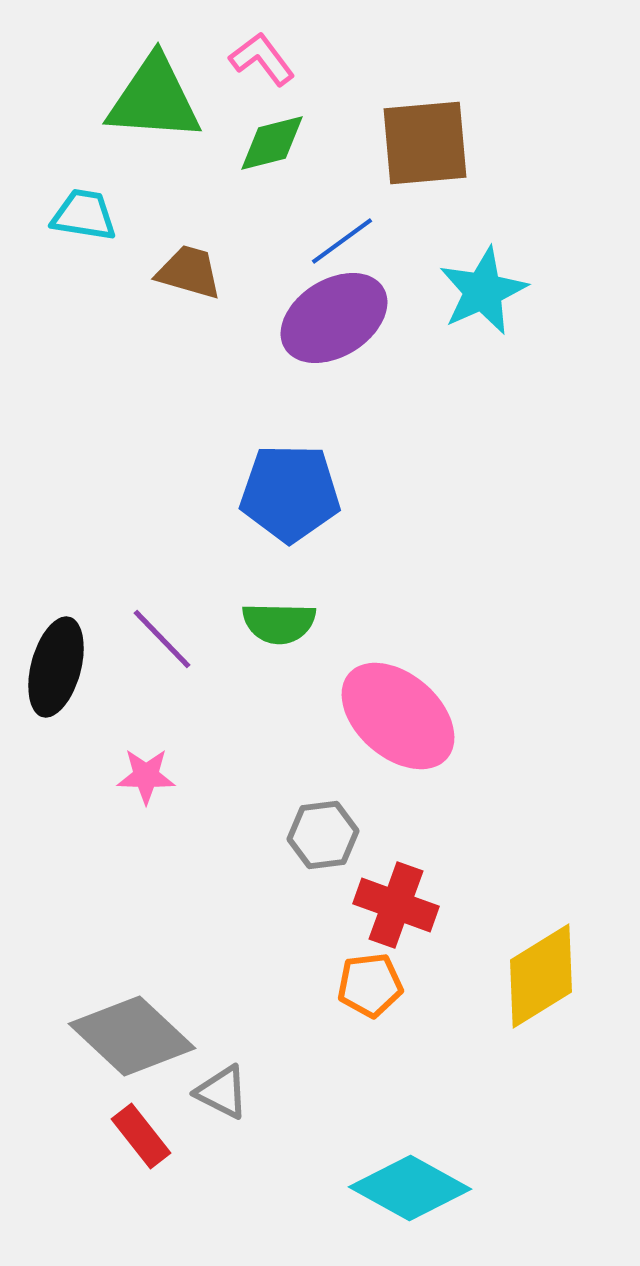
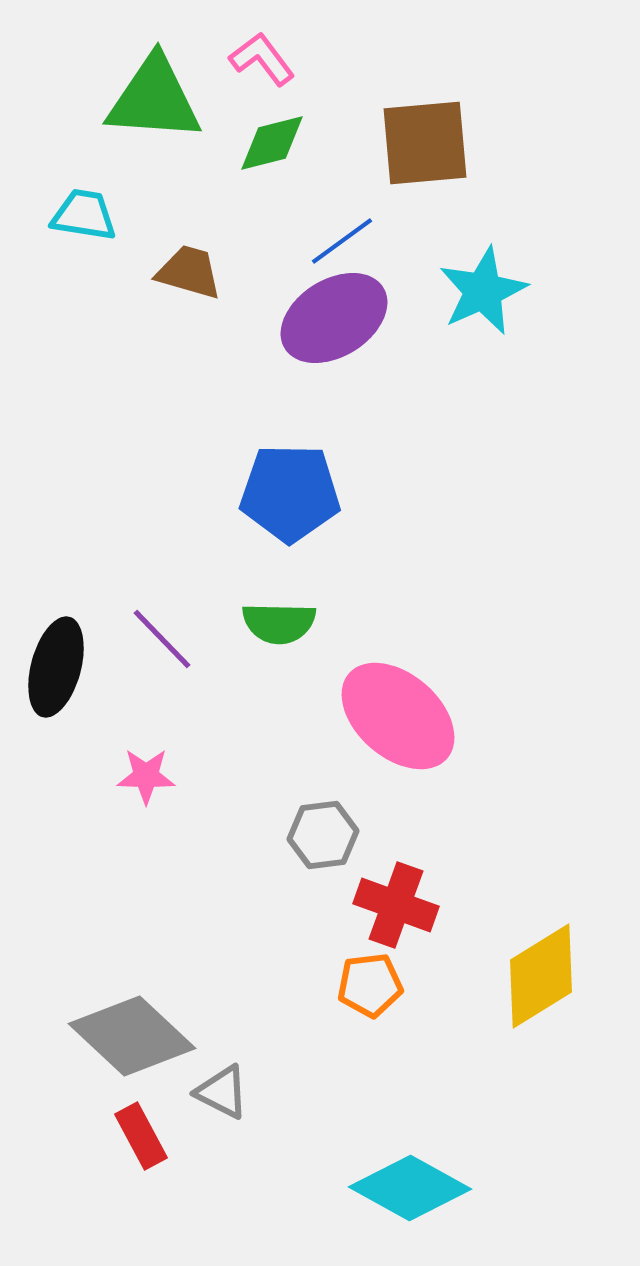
red rectangle: rotated 10 degrees clockwise
